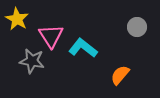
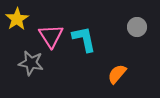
yellow star: rotated 10 degrees clockwise
cyan L-shape: moved 1 px right, 9 px up; rotated 40 degrees clockwise
gray star: moved 1 px left, 2 px down
orange semicircle: moved 3 px left, 1 px up
